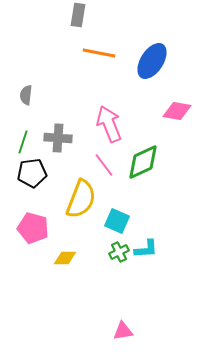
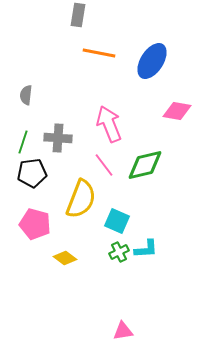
green diamond: moved 2 px right, 3 px down; rotated 12 degrees clockwise
pink pentagon: moved 2 px right, 4 px up
yellow diamond: rotated 35 degrees clockwise
